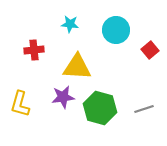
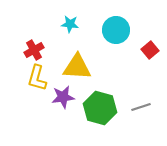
red cross: rotated 24 degrees counterclockwise
yellow L-shape: moved 17 px right, 26 px up
gray line: moved 3 px left, 2 px up
